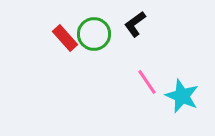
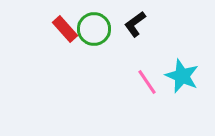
green circle: moved 5 px up
red rectangle: moved 9 px up
cyan star: moved 20 px up
